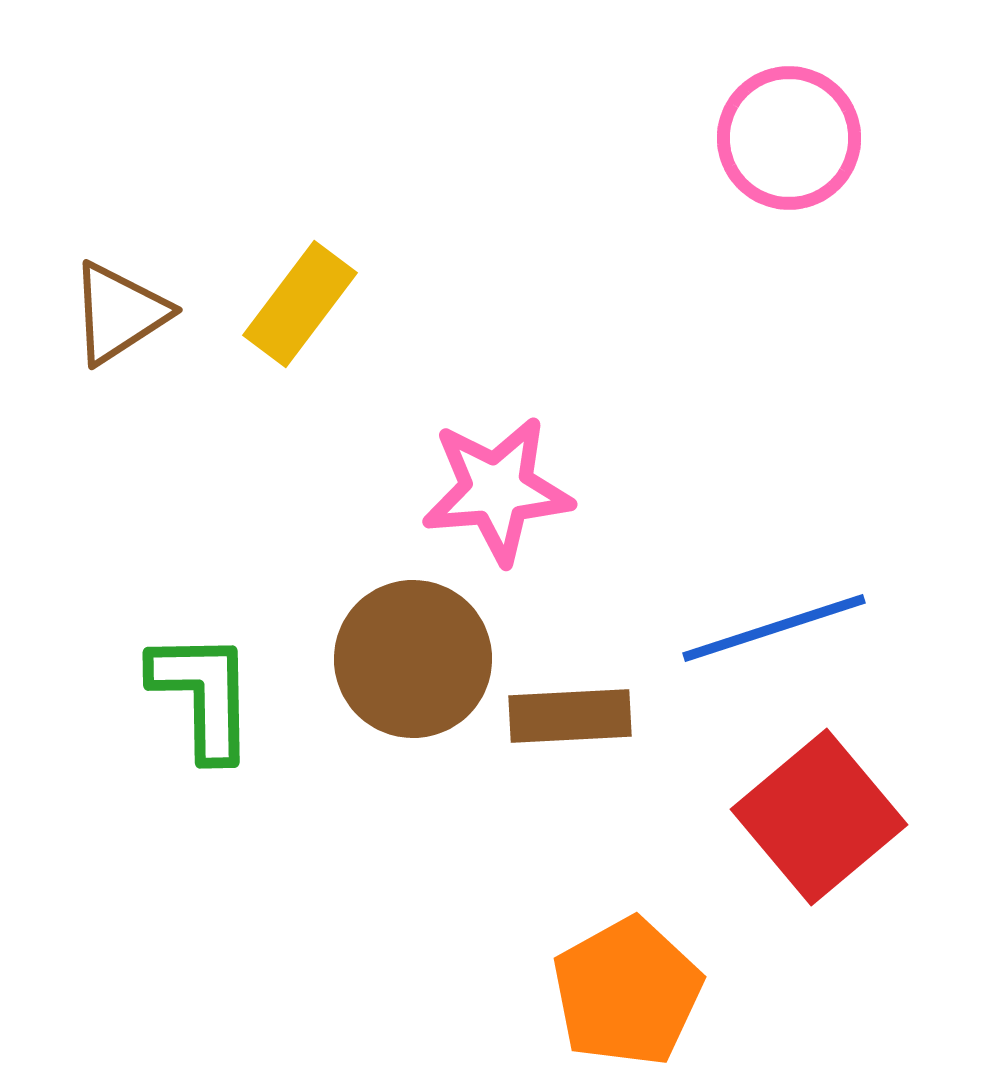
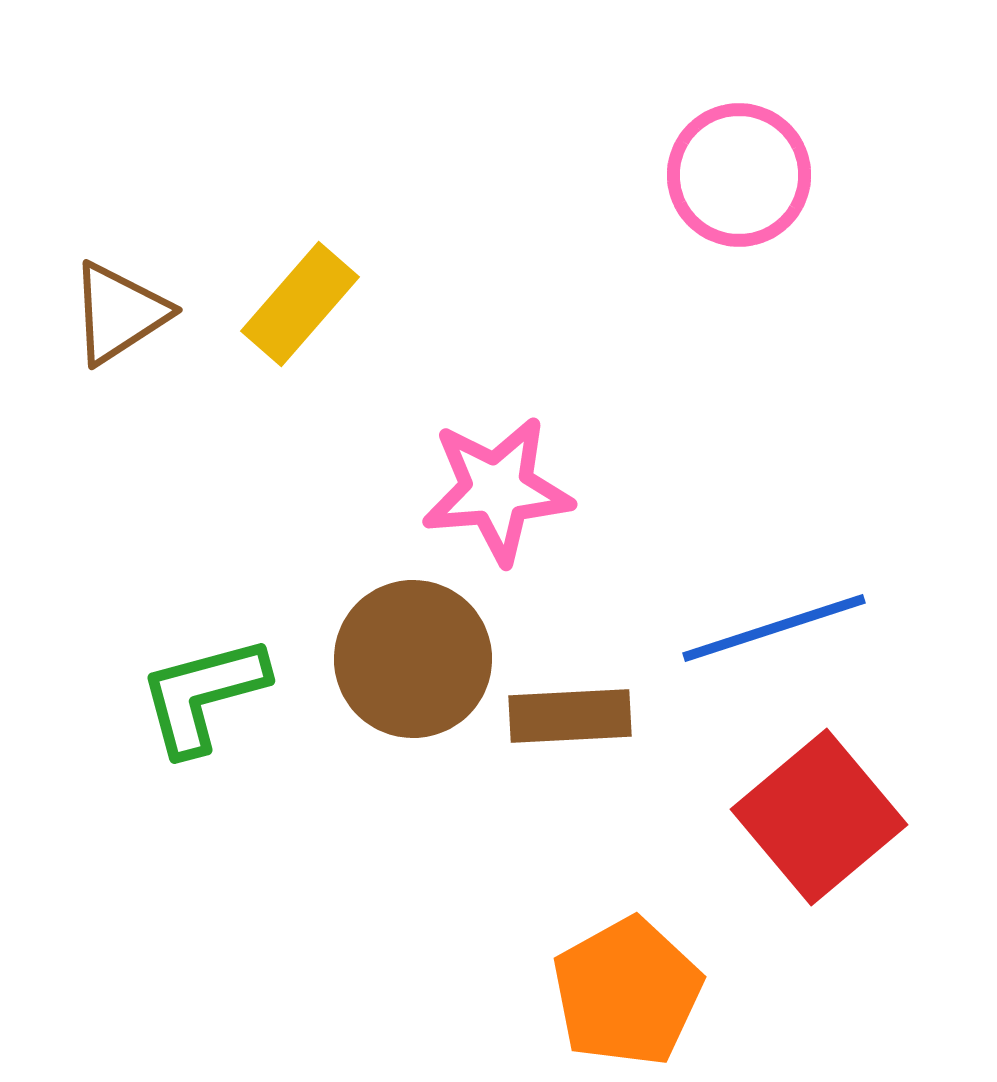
pink circle: moved 50 px left, 37 px down
yellow rectangle: rotated 4 degrees clockwise
green L-shape: rotated 104 degrees counterclockwise
